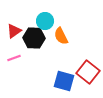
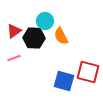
red square: rotated 25 degrees counterclockwise
